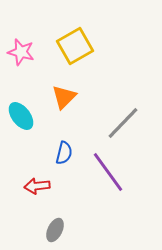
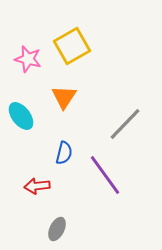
yellow square: moved 3 px left
pink star: moved 7 px right, 7 px down
orange triangle: rotated 12 degrees counterclockwise
gray line: moved 2 px right, 1 px down
purple line: moved 3 px left, 3 px down
gray ellipse: moved 2 px right, 1 px up
